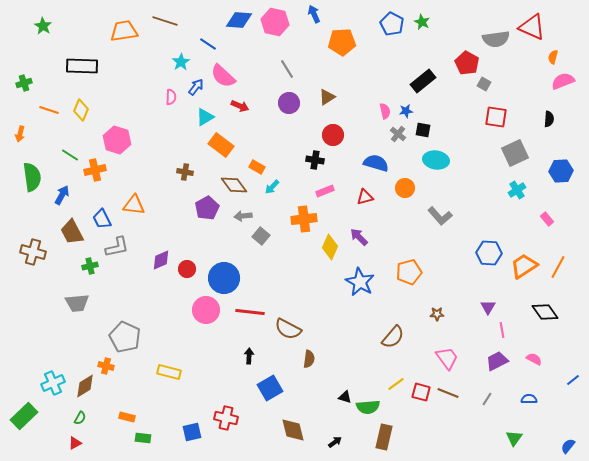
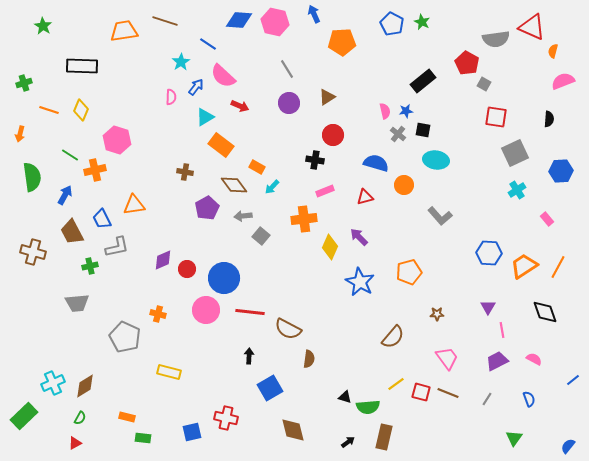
orange semicircle at (553, 57): moved 6 px up
orange circle at (405, 188): moved 1 px left, 3 px up
blue arrow at (62, 195): moved 3 px right
orange triangle at (134, 205): rotated 15 degrees counterclockwise
purple diamond at (161, 260): moved 2 px right
black diamond at (545, 312): rotated 16 degrees clockwise
orange cross at (106, 366): moved 52 px right, 52 px up
blue semicircle at (529, 399): rotated 70 degrees clockwise
black arrow at (335, 442): moved 13 px right
